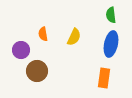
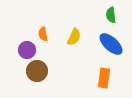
blue ellipse: rotated 60 degrees counterclockwise
purple circle: moved 6 px right
